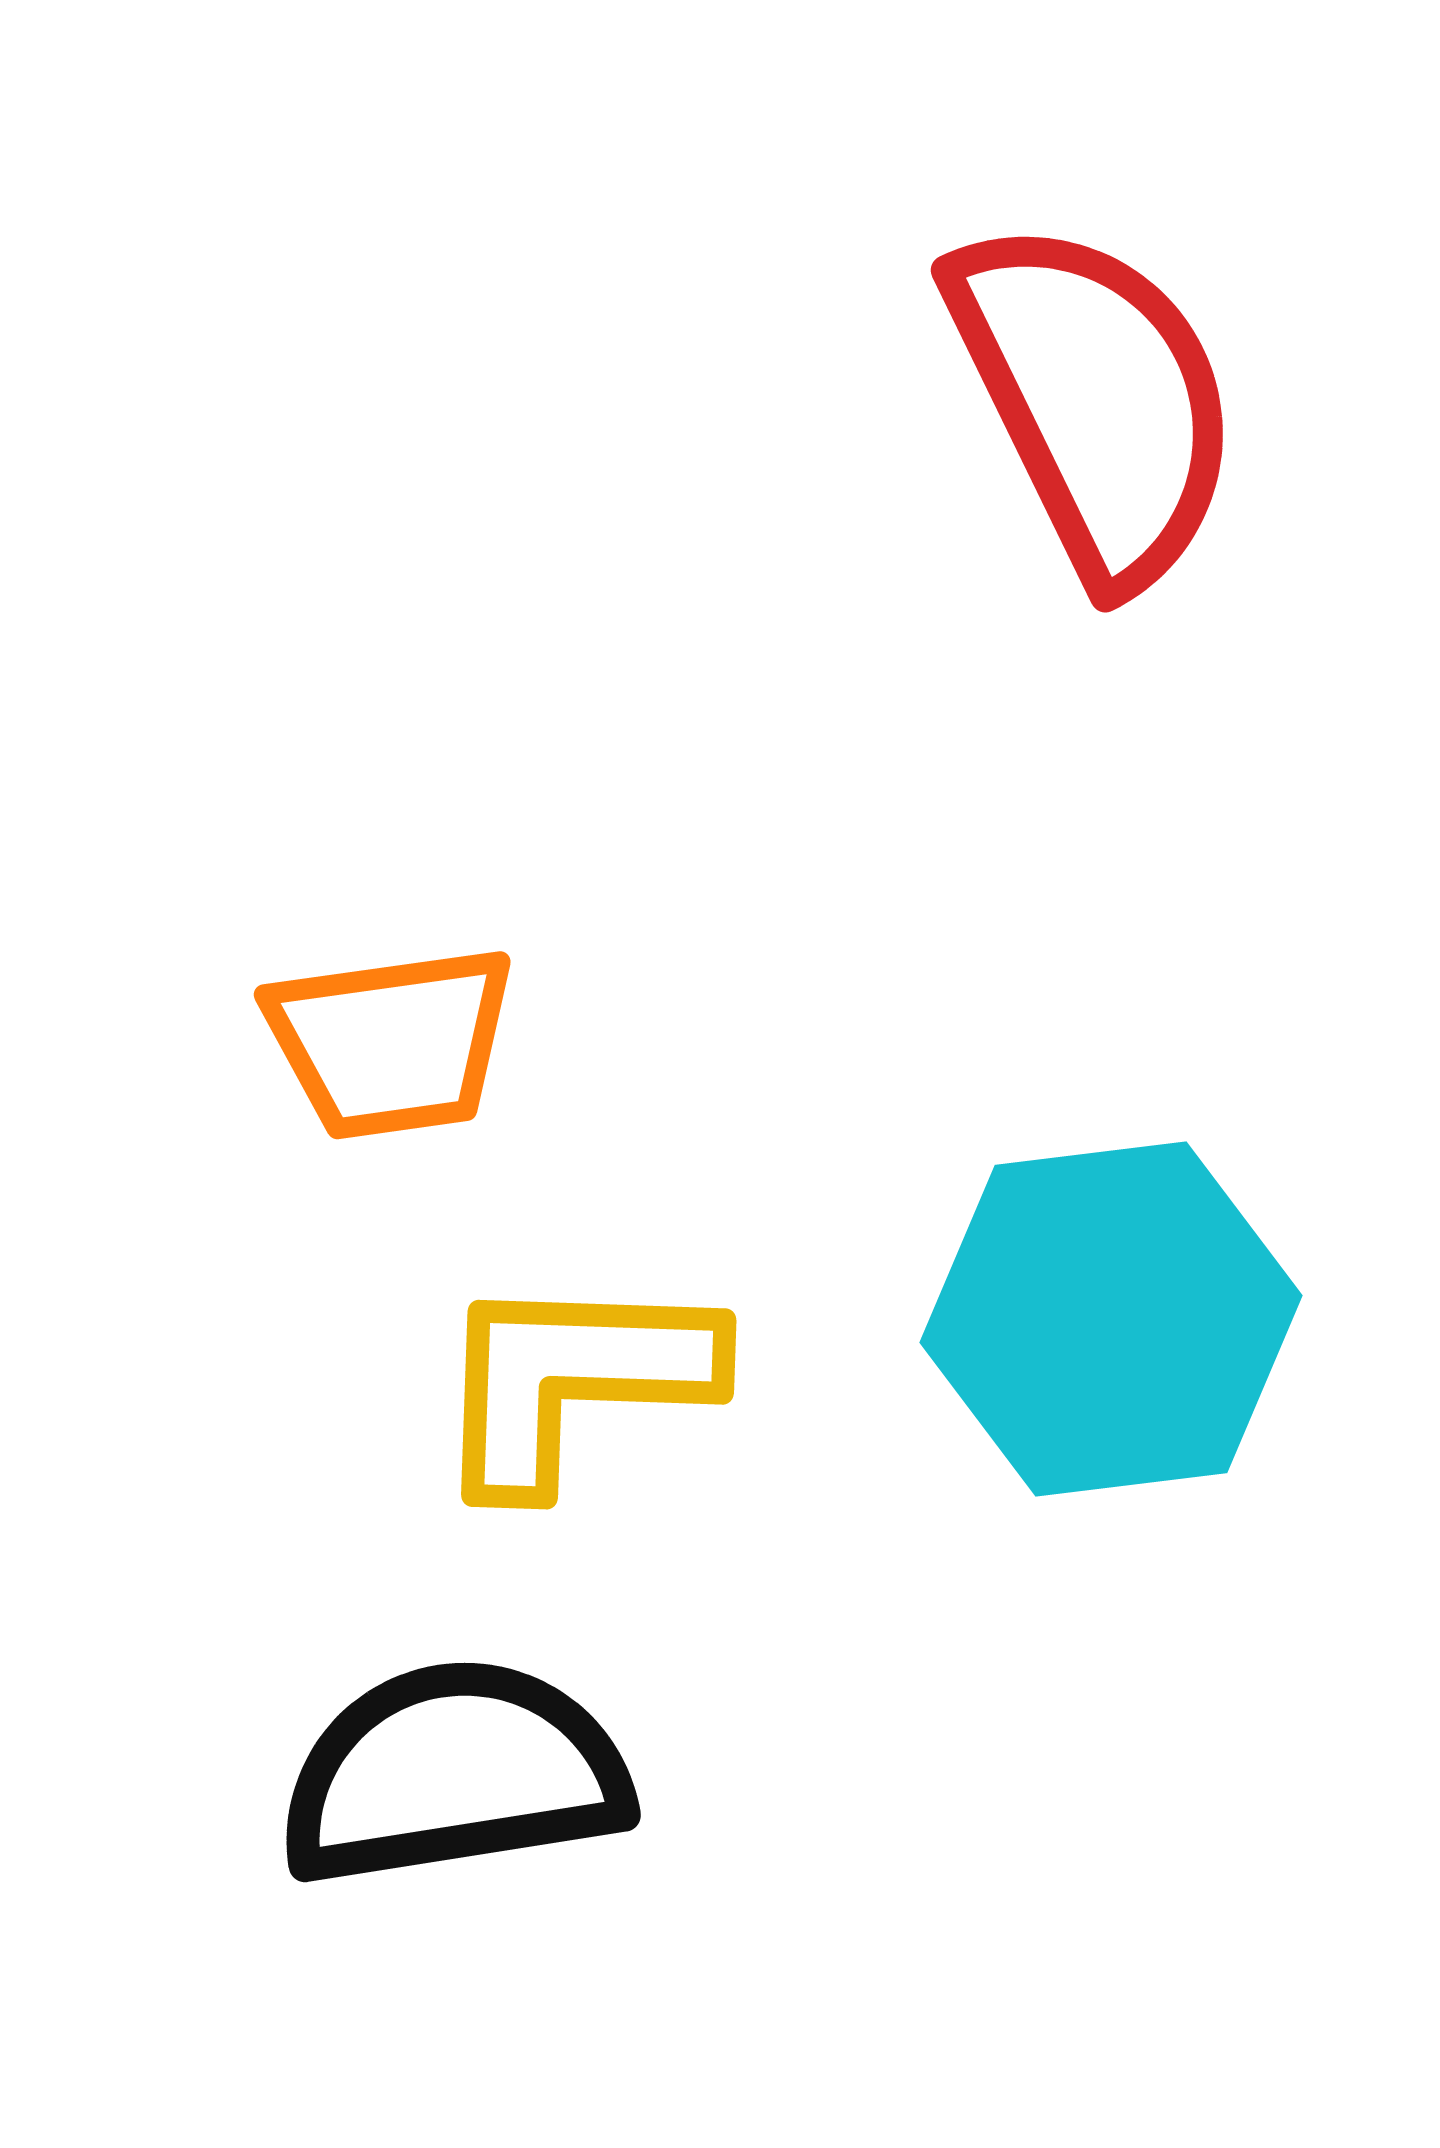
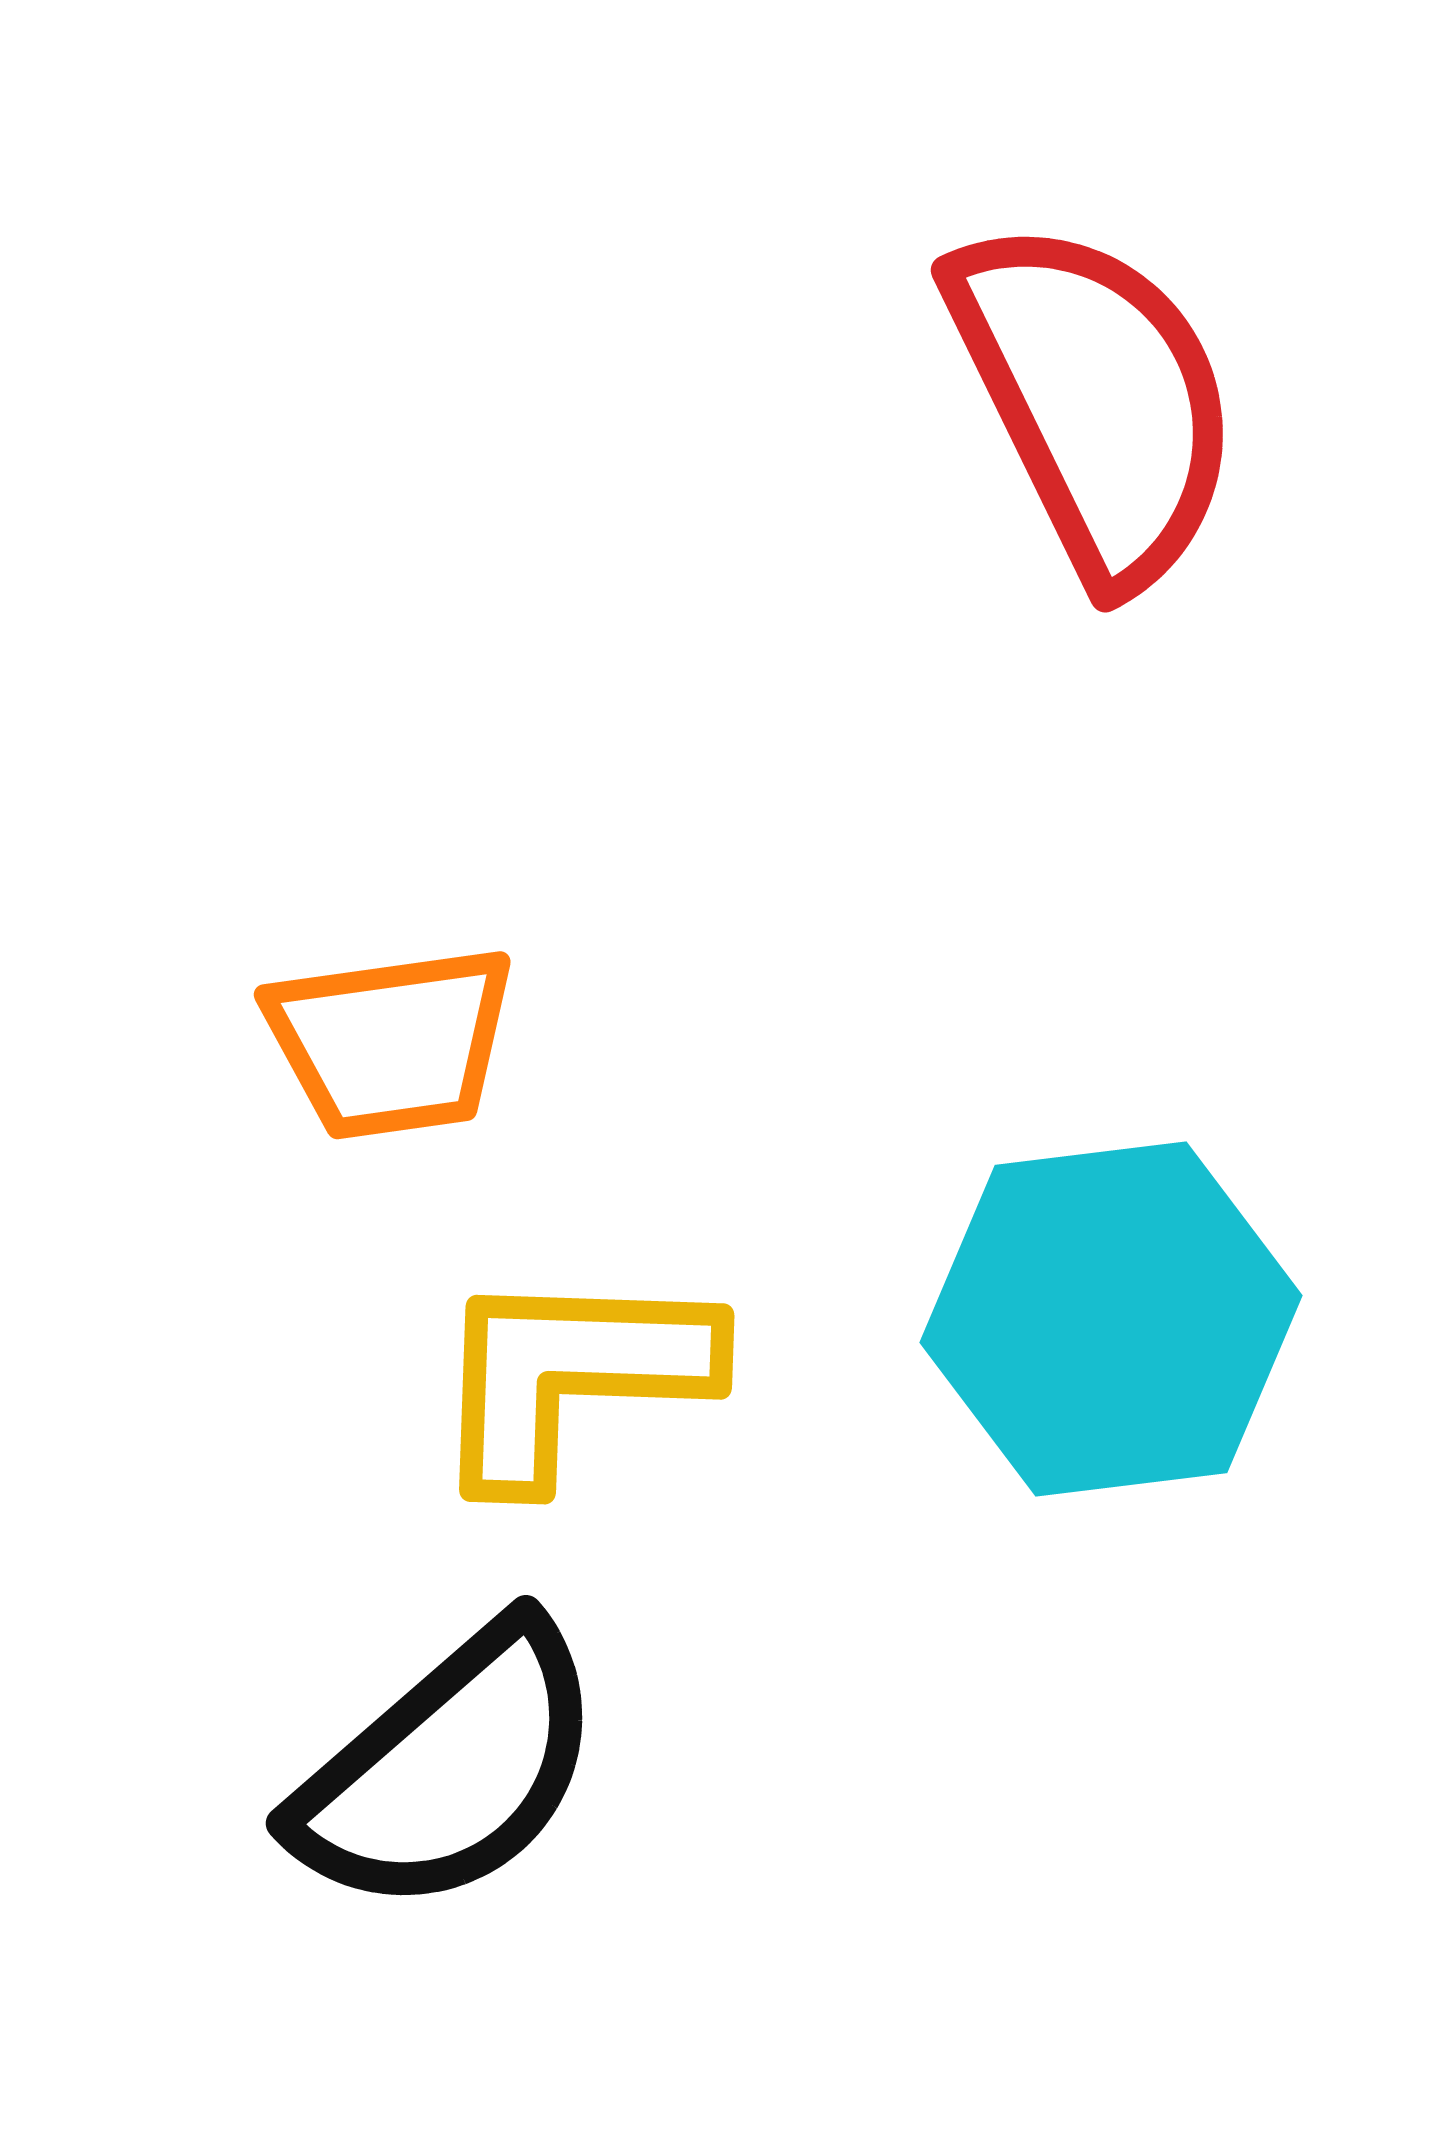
yellow L-shape: moved 2 px left, 5 px up
black semicircle: moved 5 px left, 4 px up; rotated 148 degrees clockwise
